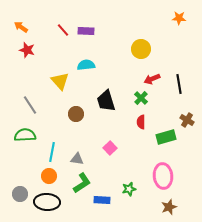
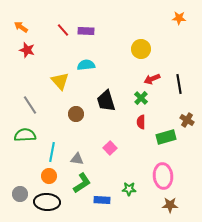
green star: rotated 16 degrees clockwise
brown star: moved 1 px right, 2 px up; rotated 21 degrees clockwise
